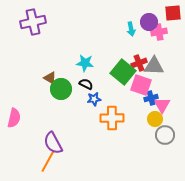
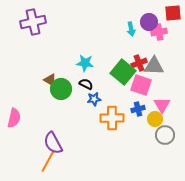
brown triangle: moved 2 px down
blue cross: moved 13 px left, 11 px down
